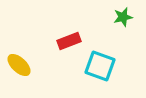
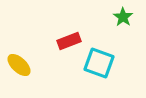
green star: rotated 24 degrees counterclockwise
cyan square: moved 1 px left, 3 px up
